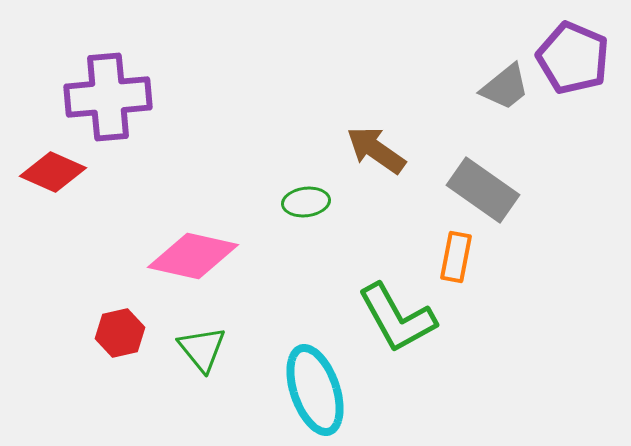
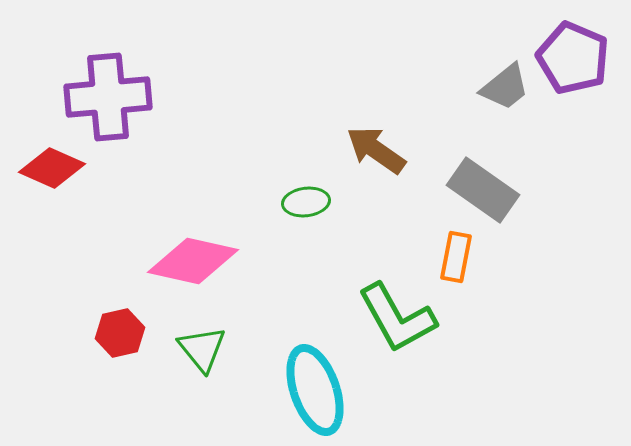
red diamond: moved 1 px left, 4 px up
pink diamond: moved 5 px down
